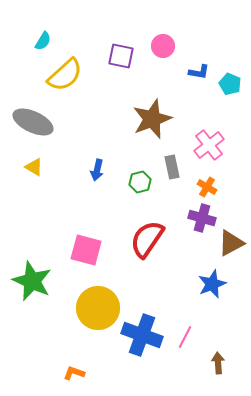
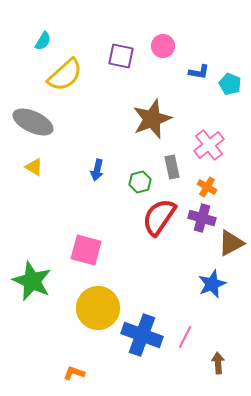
red semicircle: moved 12 px right, 22 px up
